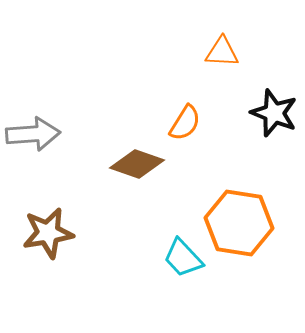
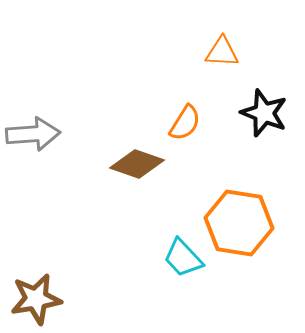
black star: moved 10 px left
brown star: moved 12 px left, 66 px down
